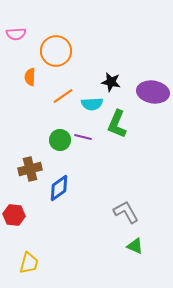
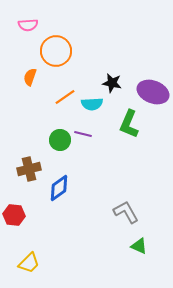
pink semicircle: moved 12 px right, 9 px up
orange semicircle: rotated 18 degrees clockwise
black star: moved 1 px right, 1 px down
purple ellipse: rotated 12 degrees clockwise
orange line: moved 2 px right, 1 px down
green L-shape: moved 12 px right
purple line: moved 3 px up
brown cross: moved 1 px left
green triangle: moved 4 px right
yellow trapezoid: rotated 30 degrees clockwise
